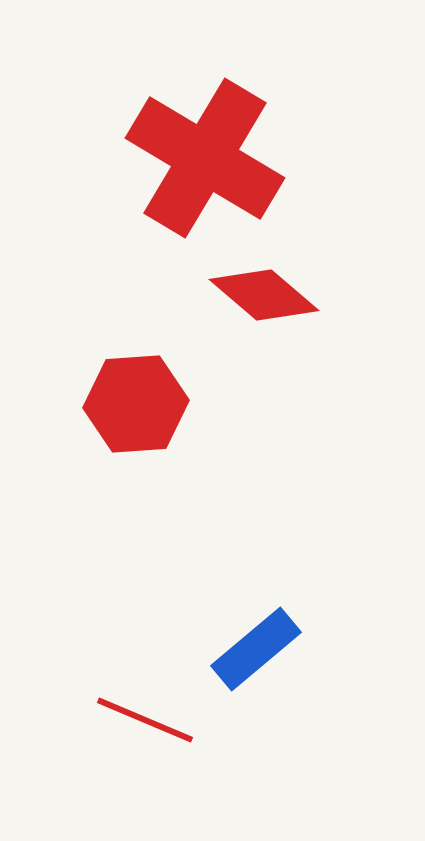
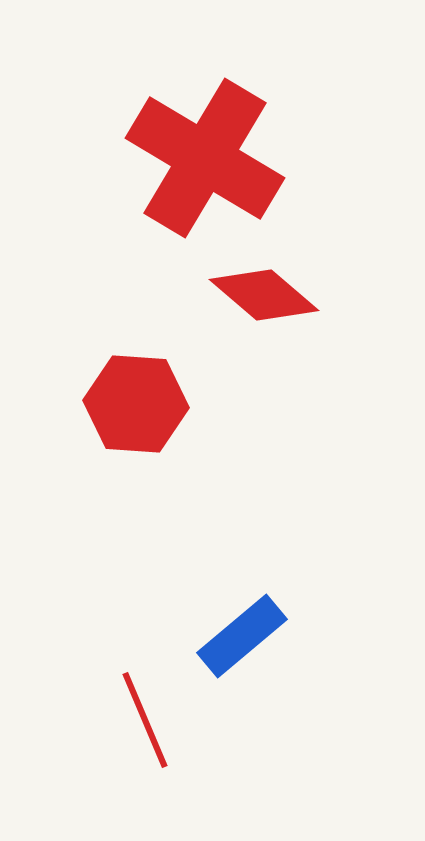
red hexagon: rotated 8 degrees clockwise
blue rectangle: moved 14 px left, 13 px up
red line: rotated 44 degrees clockwise
